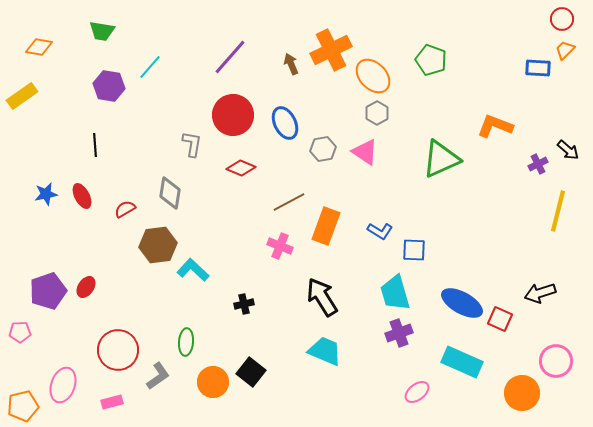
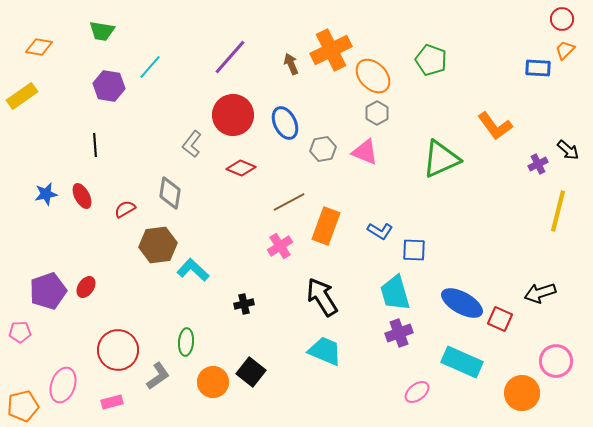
orange L-shape at (495, 126): rotated 147 degrees counterclockwise
gray L-shape at (192, 144): rotated 152 degrees counterclockwise
pink triangle at (365, 152): rotated 12 degrees counterclockwise
pink cross at (280, 246): rotated 35 degrees clockwise
